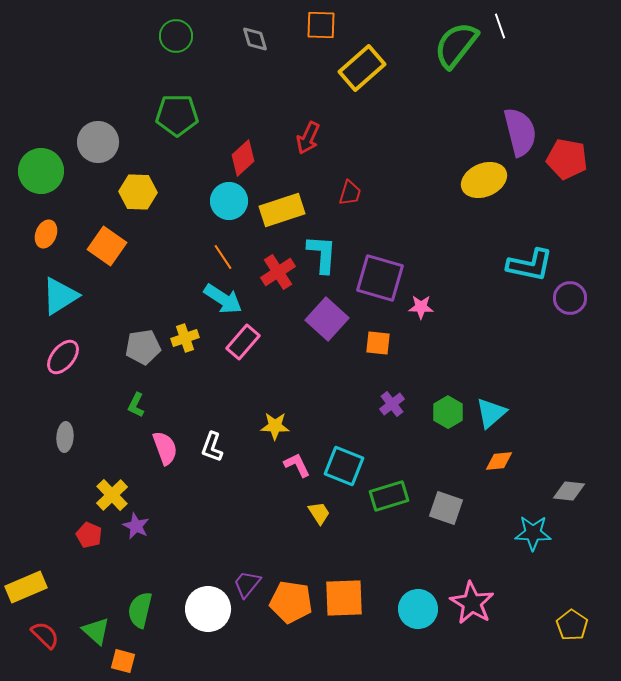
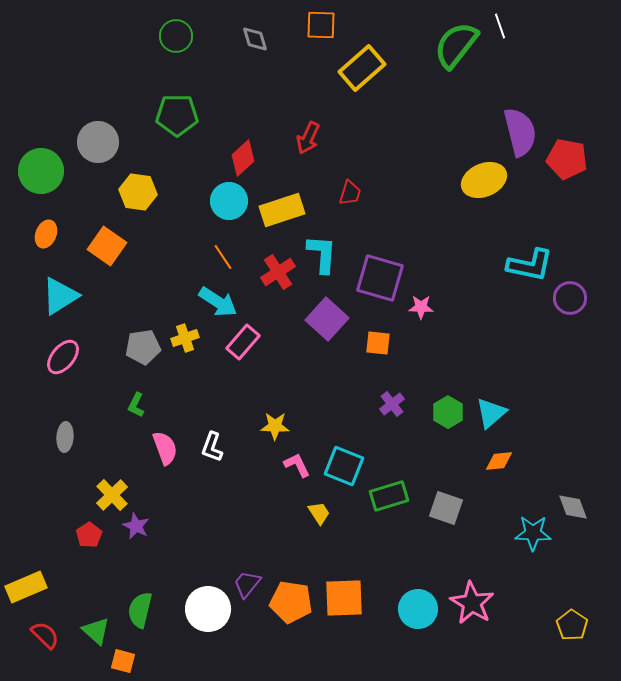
yellow hexagon at (138, 192): rotated 6 degrees clockwise
cyan arrow at (223, 299): moved 5 px left, 3 px down
gray diamond at (569, 491): moved 4 px right, 16 px down; rotated 64 degrees clockwise
red pentagon at (89, 535): rotated 15 degrees clockwise
